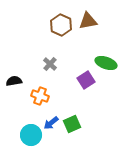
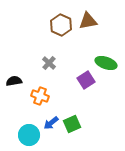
gray cross: moved 1 px left, 1 px up
cyan circle: moved 2 px left
